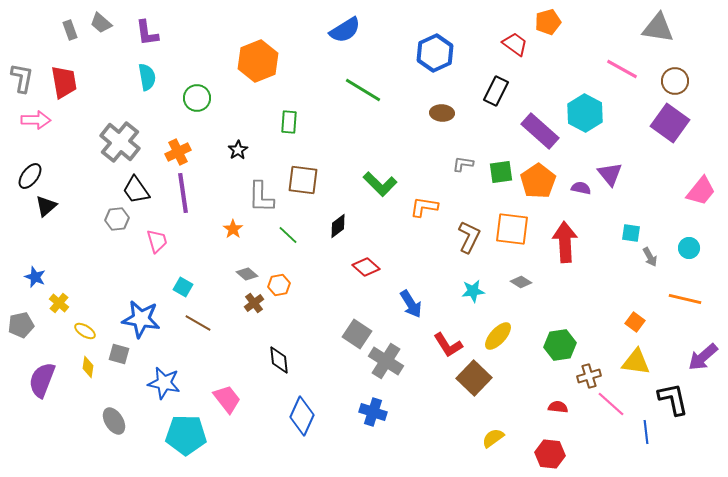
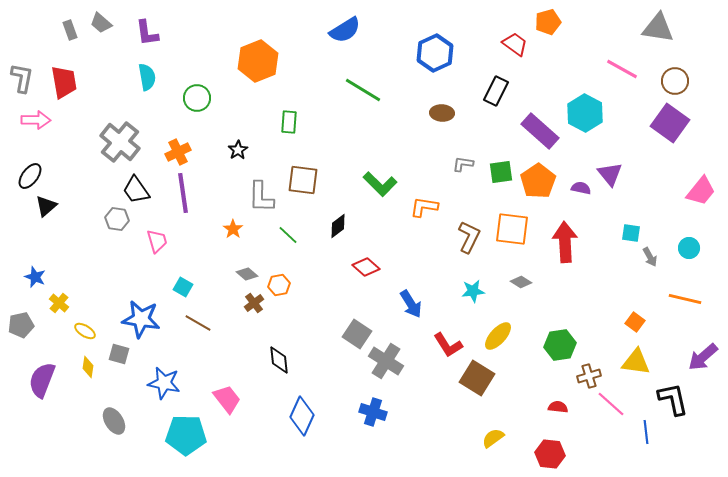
gray hexagon at (117, 219): rotated 15 degrees clockwise
brown square at (474, 378): moved 3 px right; rotated 12 degrees counterclockwise
